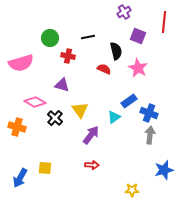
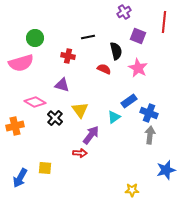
green circle: moved 15 px left
orange cross: moved 2 px left, 1 px up; rotated 30 degrees counterclockwise
red arrow: moved 12 px left, 12 px up
blue star: moved 2 px right
